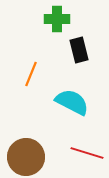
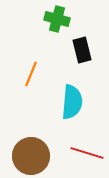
green cross: rotated 15 degrees clockwise
black rectangle: moved 3 px right
cyan semicircle: rotated 68 degrees clockwise
brown circle: moved 5 px right, 1 px up
